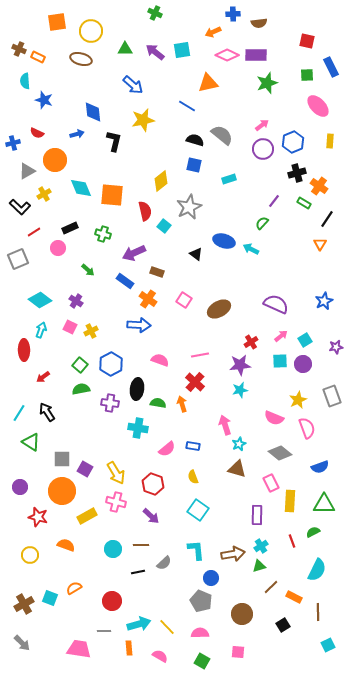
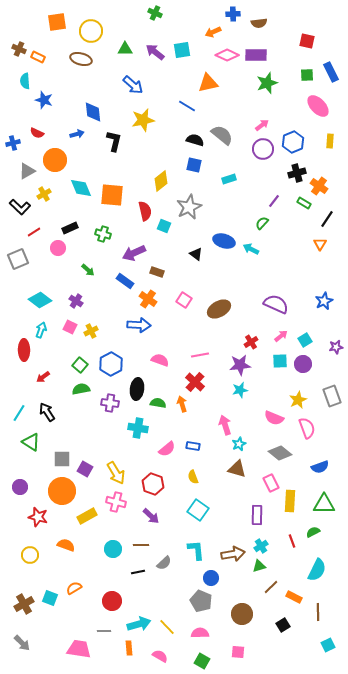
blue rectangle at (331, 67): moved 5 px down
cyan square at (164, 226): rotated 16 degrees counterclockwise
